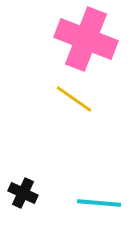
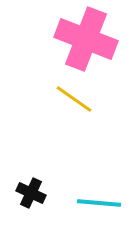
black cross: moved 8 px right
